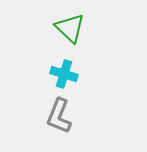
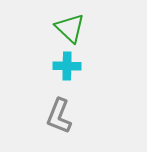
cyan cross: moved 3 px right, 8 px up; rotated 16 degrees counterclockwise
